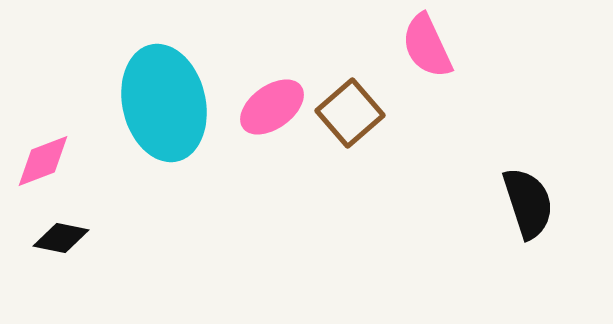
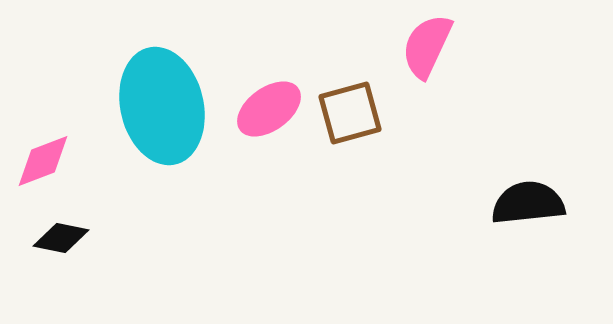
pink semicircle: rotated 50 degrees clockwise
cyan ellipse: moved 2 px left, 3 px down
pink ellipse: moved 3 px left, 2 px down
brown square: rotated 26 degrees clockwise
black semicircle: rotated 78 degrees counterclockwise
